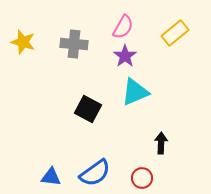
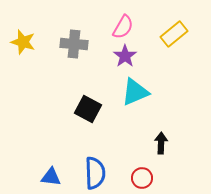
yellow rectangle: moved 1 px left, 1 px down
blue semicircle: rotated 56 degrees counterclockwise
